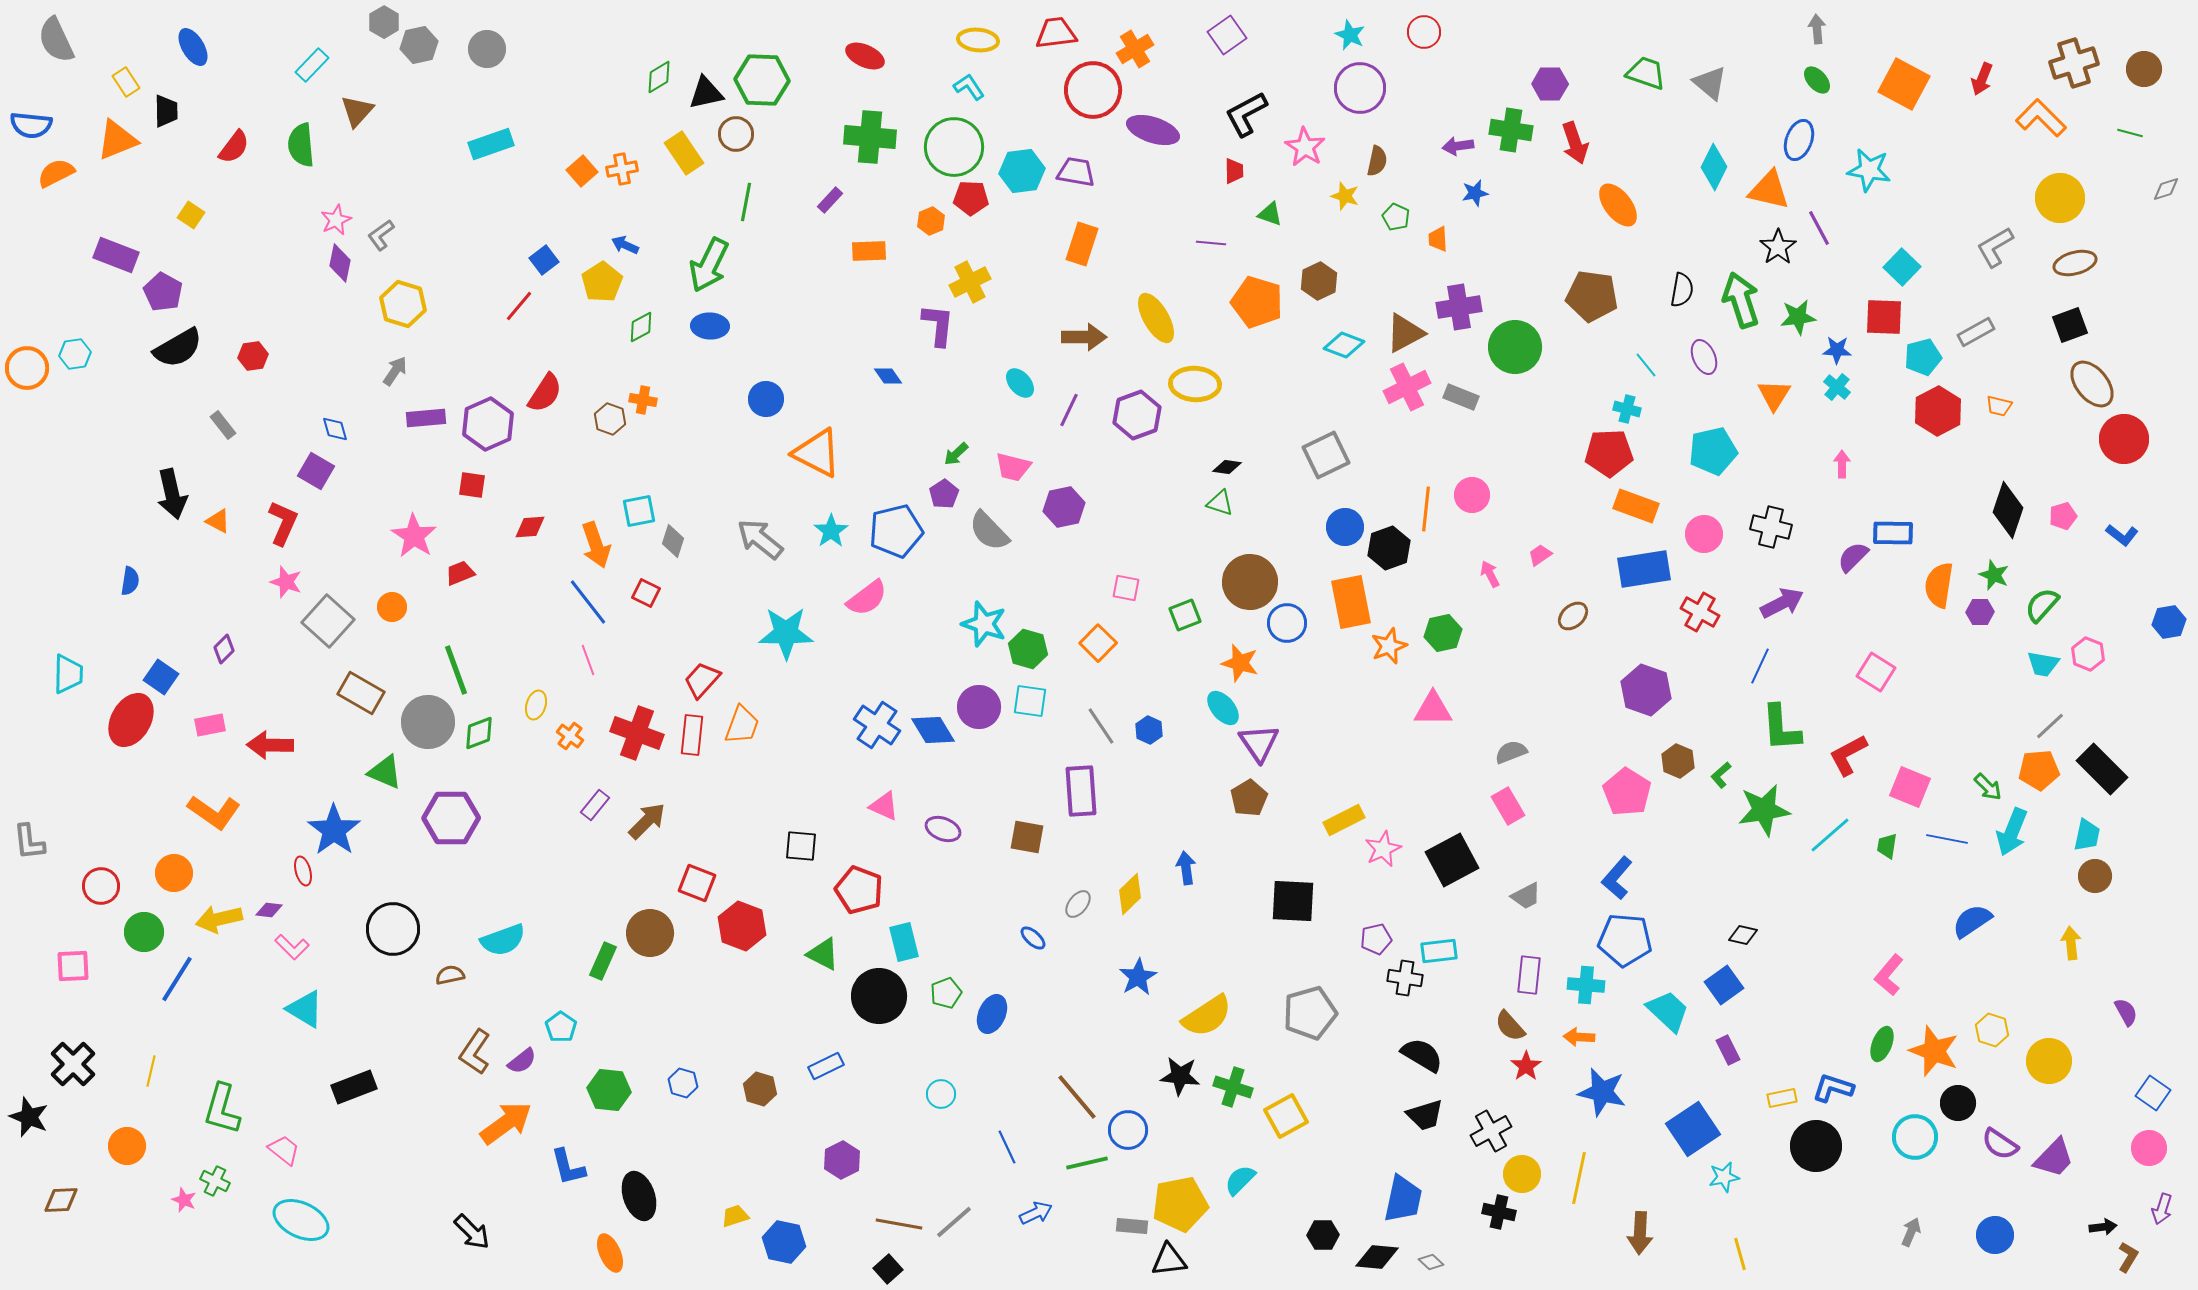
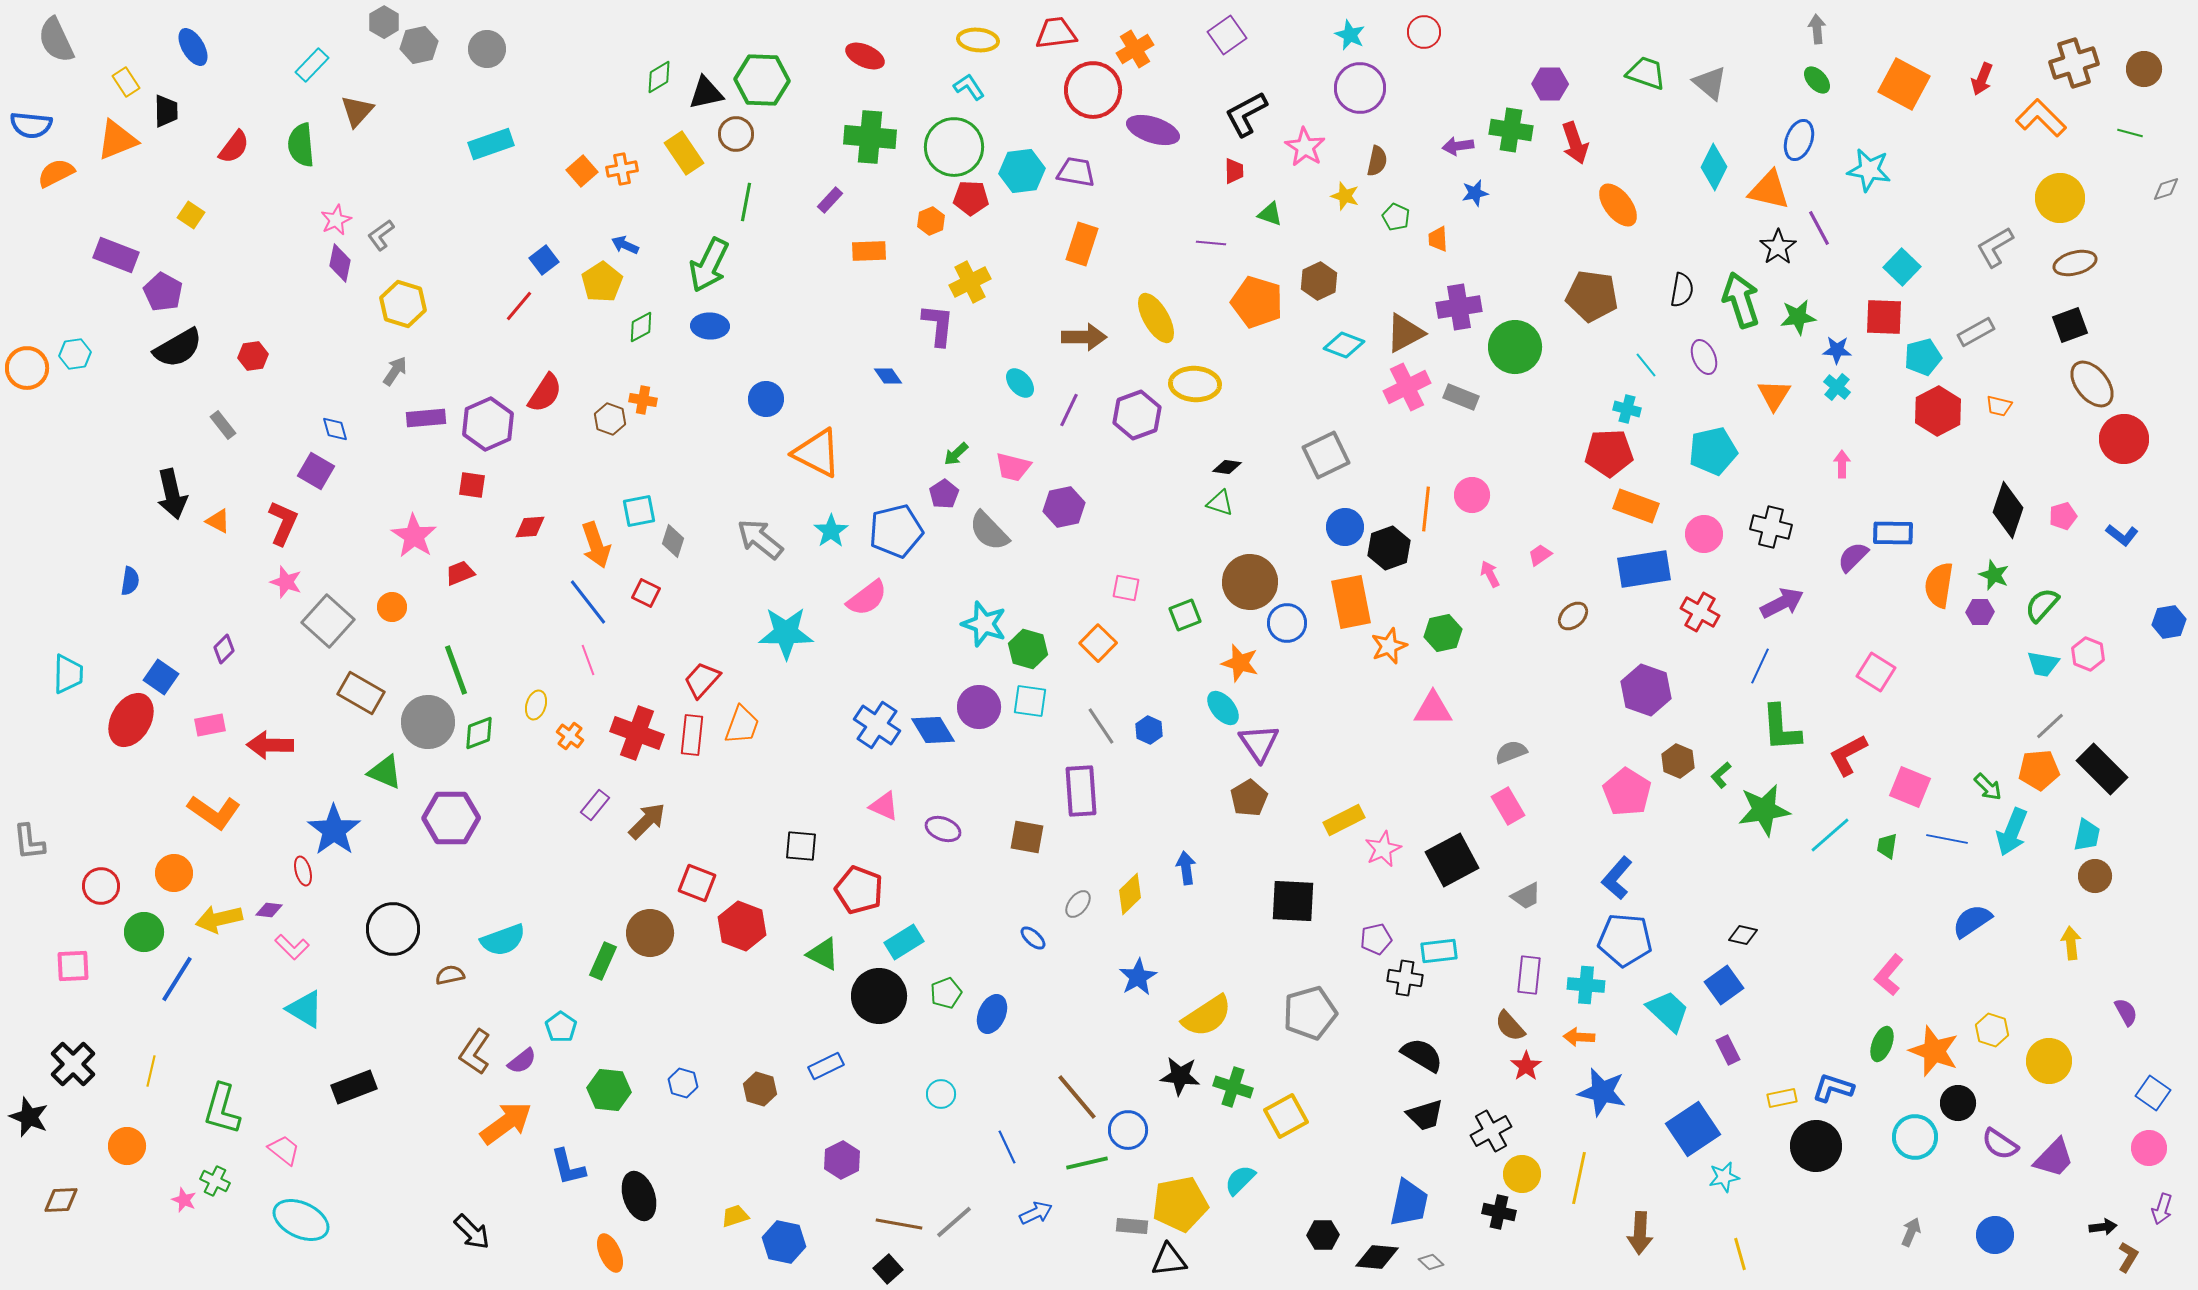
cyan rectangle at (904, 942): rotated 72 degrees clockwise
blue trapezoid at (1403, 1199): moved 6 px right, 4 px down
